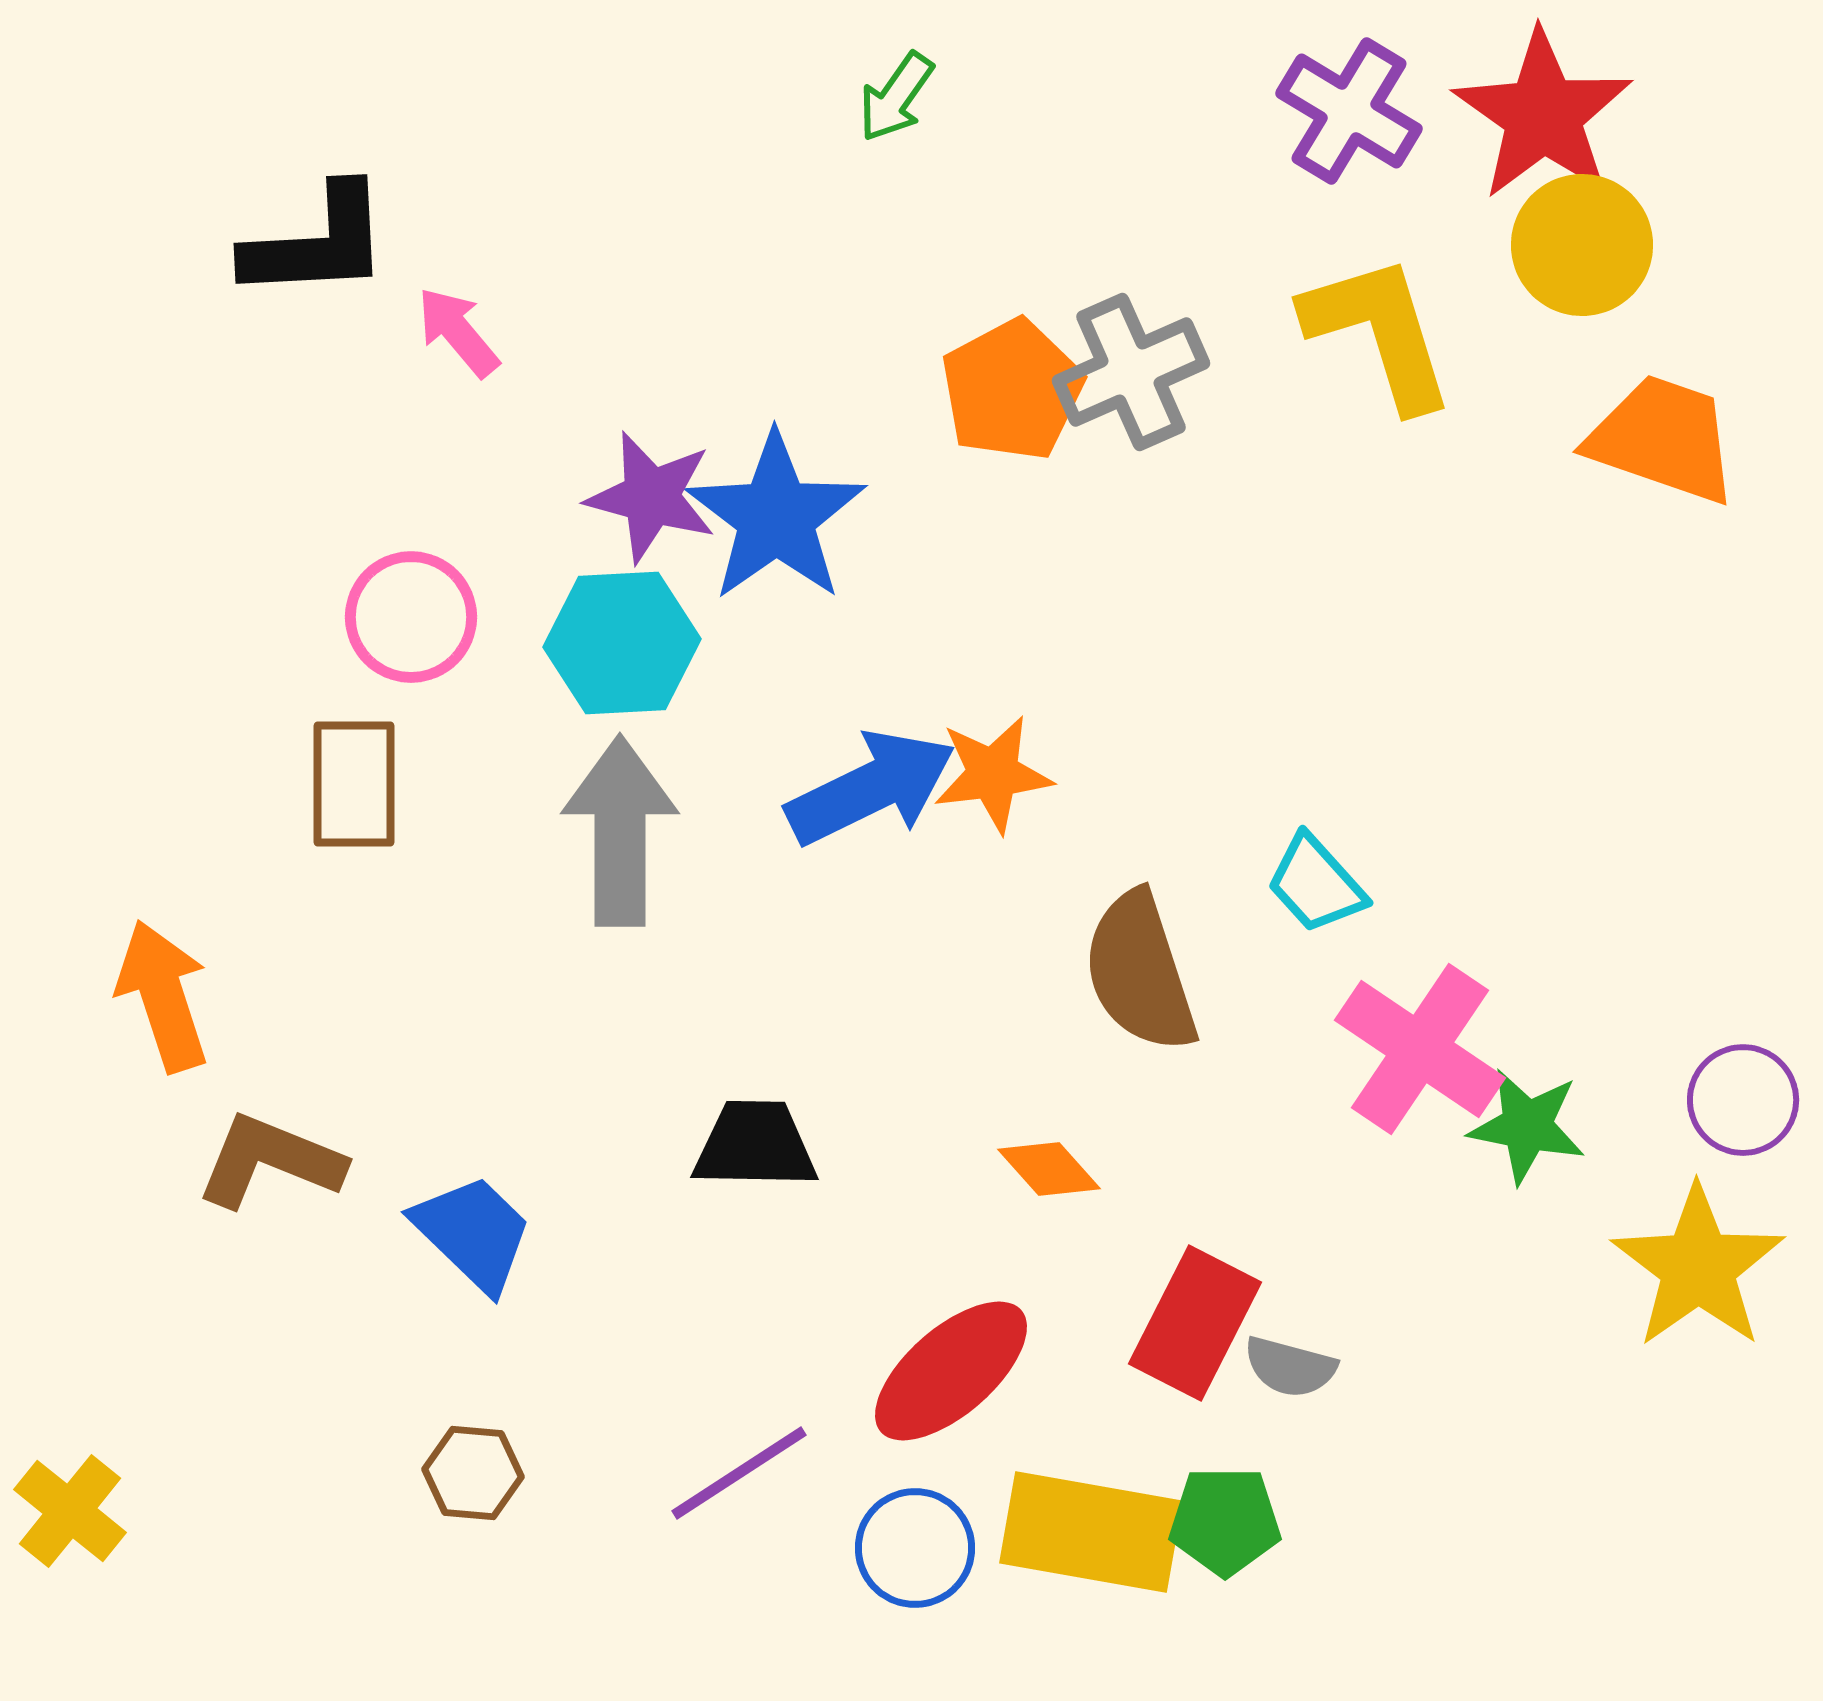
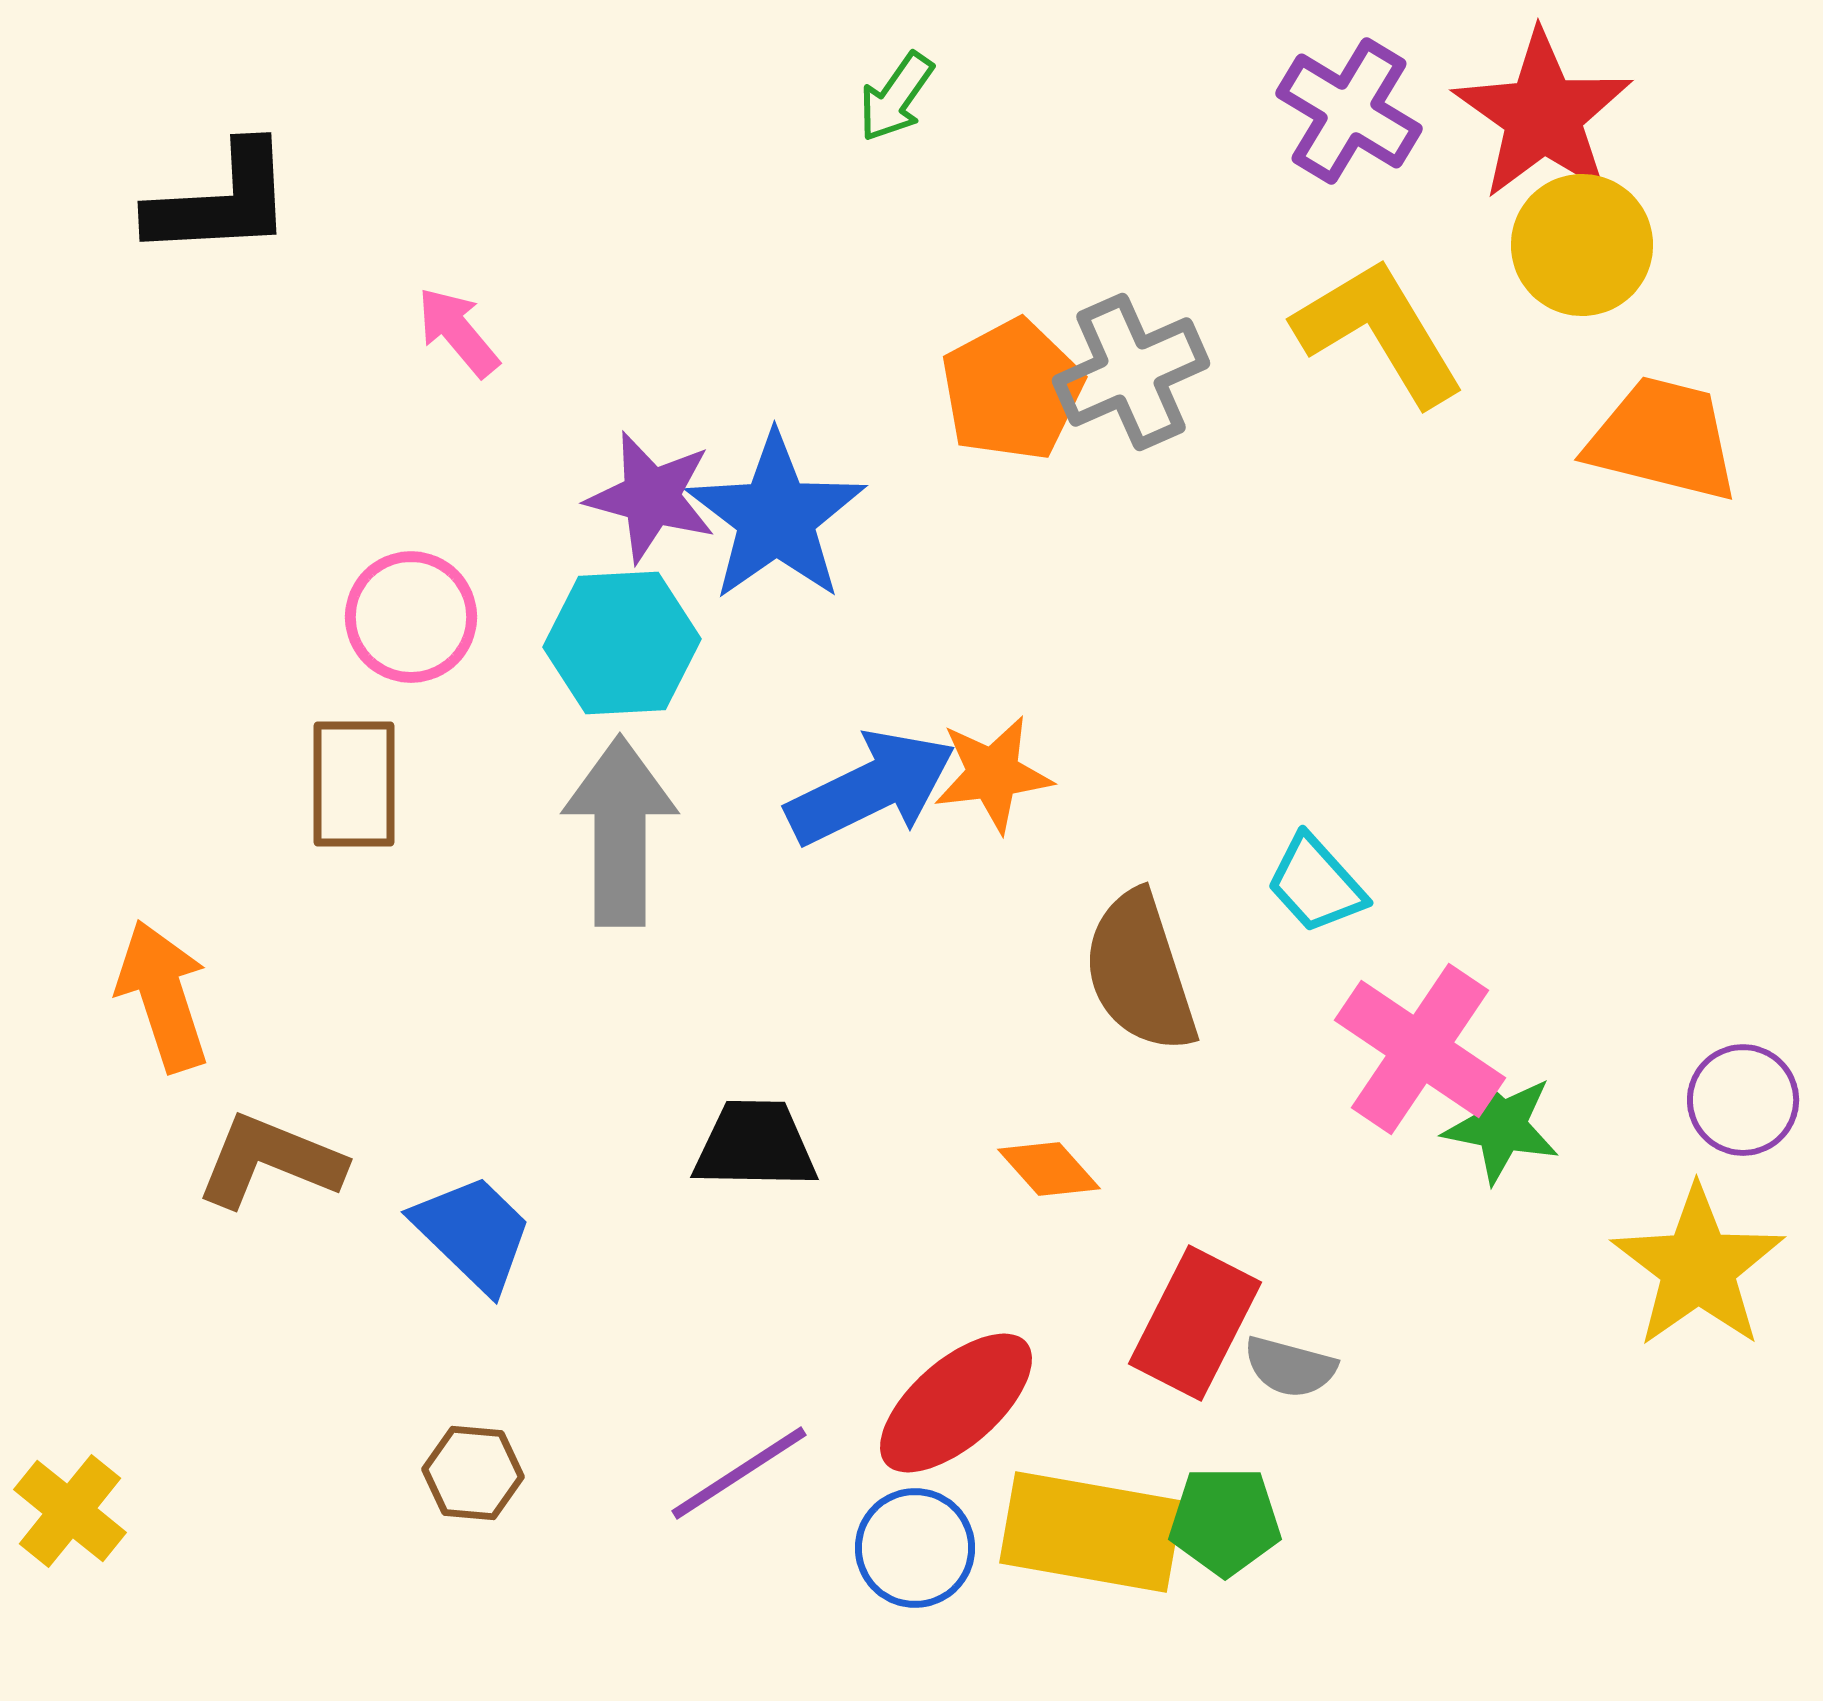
black L-shape: moved 96 px left, 42 px up
yellow L-shape: rotated 14 degrees counterclockwise
orange trapezoid: rotated 5 degrees counterclockwise
green star: moved 26 px left
red ellipse: moved 5 px right, 32 px down
